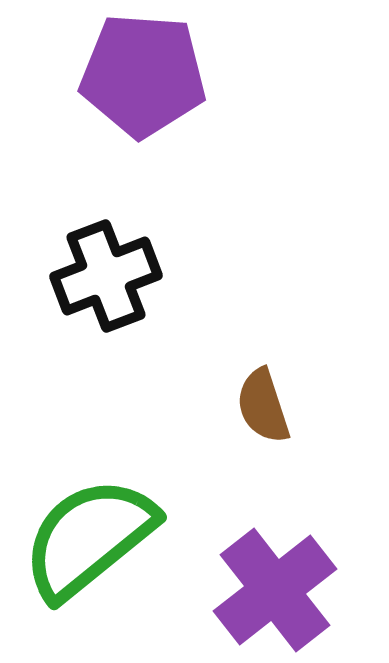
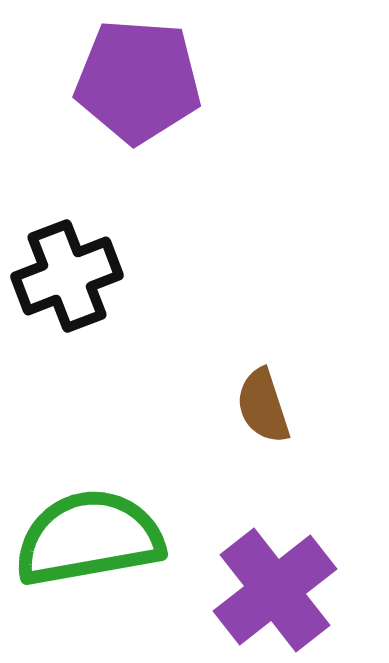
purple pentagon: moved 5 px left, 6 px down
black cross: moved 39 px left
green semicircle: rotated 29 degrees clockwise
